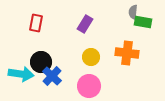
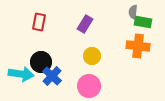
red rectangle: moved 3 px right, 1 px up
orange cross: moved 11 px right, 7 px up
yellow circle: moved 1 px right, 1 px up
